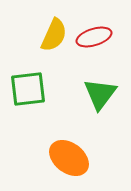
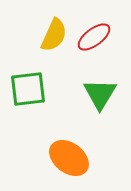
red ellipse: rotated 20 degrees counterclockwise
green triangle: rotated 6 degrees counterclockwise
